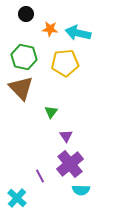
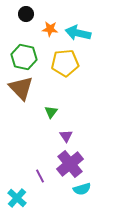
cyan semicircle: moved 1 px right, 1 px up; rotated 18 degrees counterclockwise
